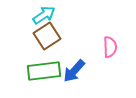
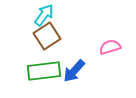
cyan arrow: rotated 20 degrees counterclockwise
pink semicircle: rotated 105 degrees counterclockwise
